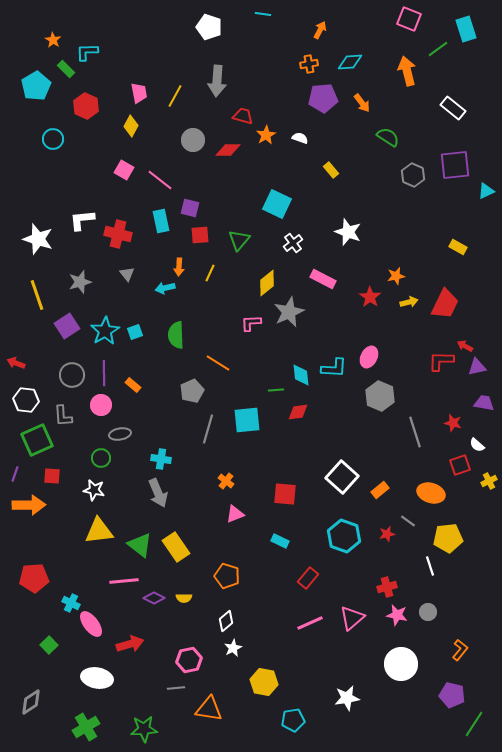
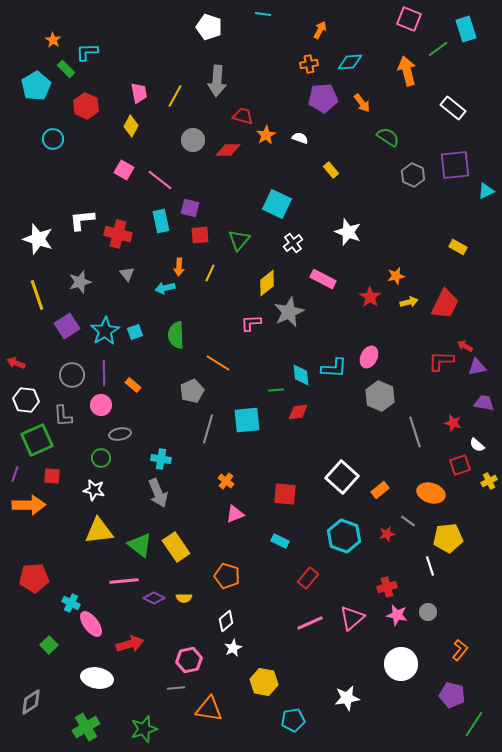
green star at (144, 729): rotated 12 degrees counterclockwise
